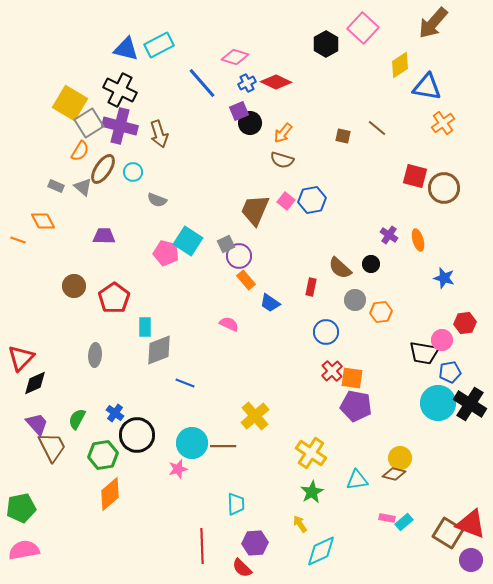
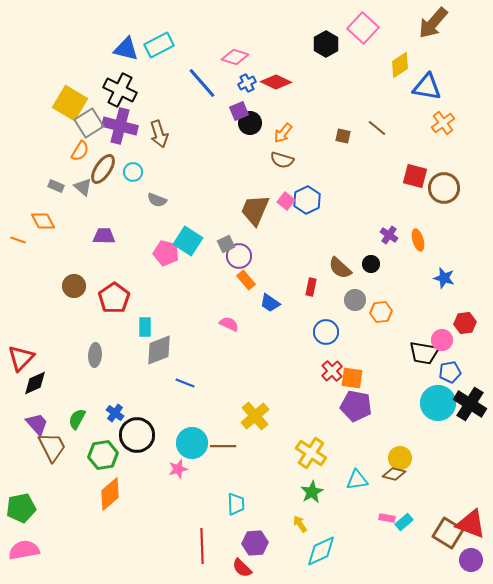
blue hexagon at (312, 200): moved 5 px left; rotated 16 degrees counterclockwise
